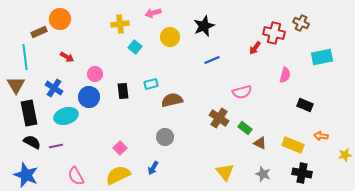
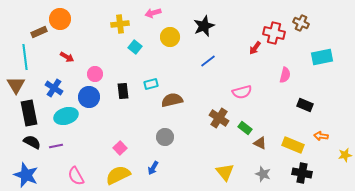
blue line at (212, 60): moved 4 px left, 1 px down; rotated 14 degrees counterclockwise
